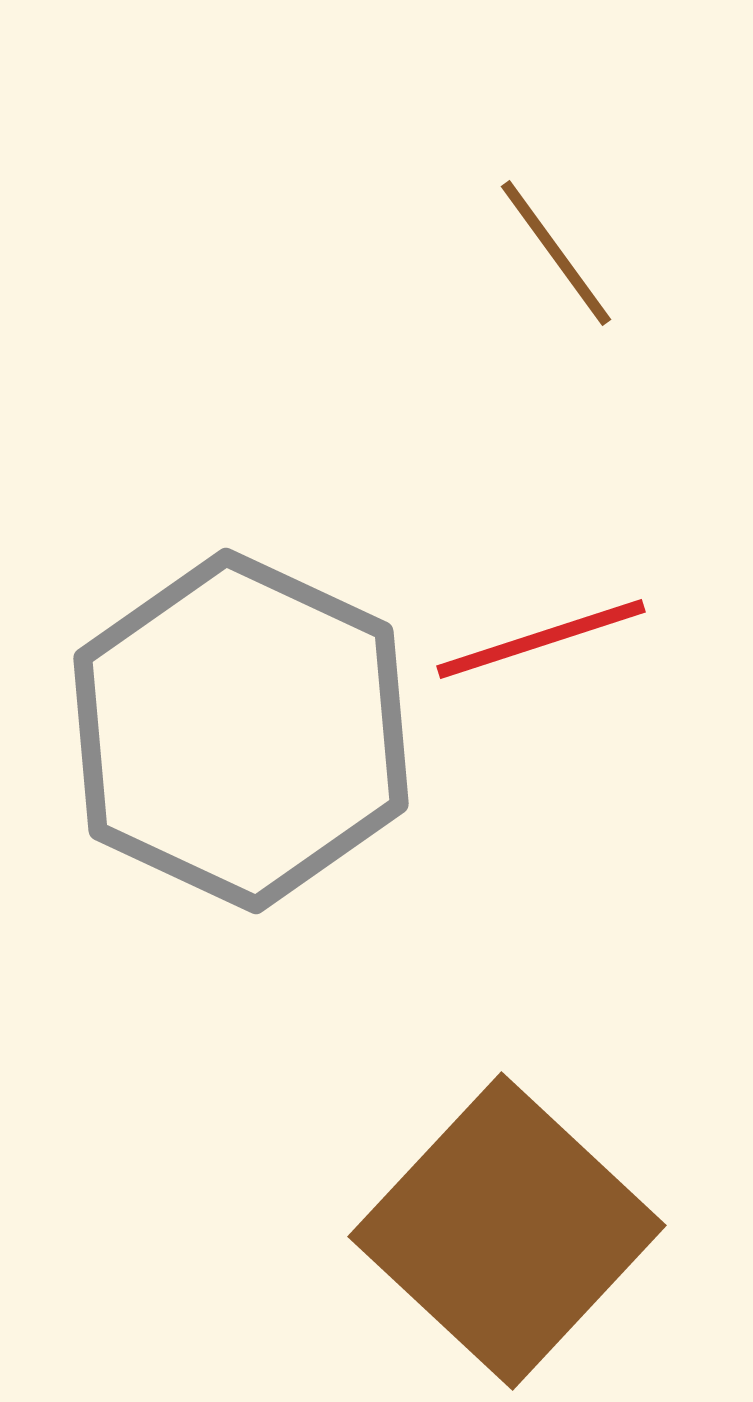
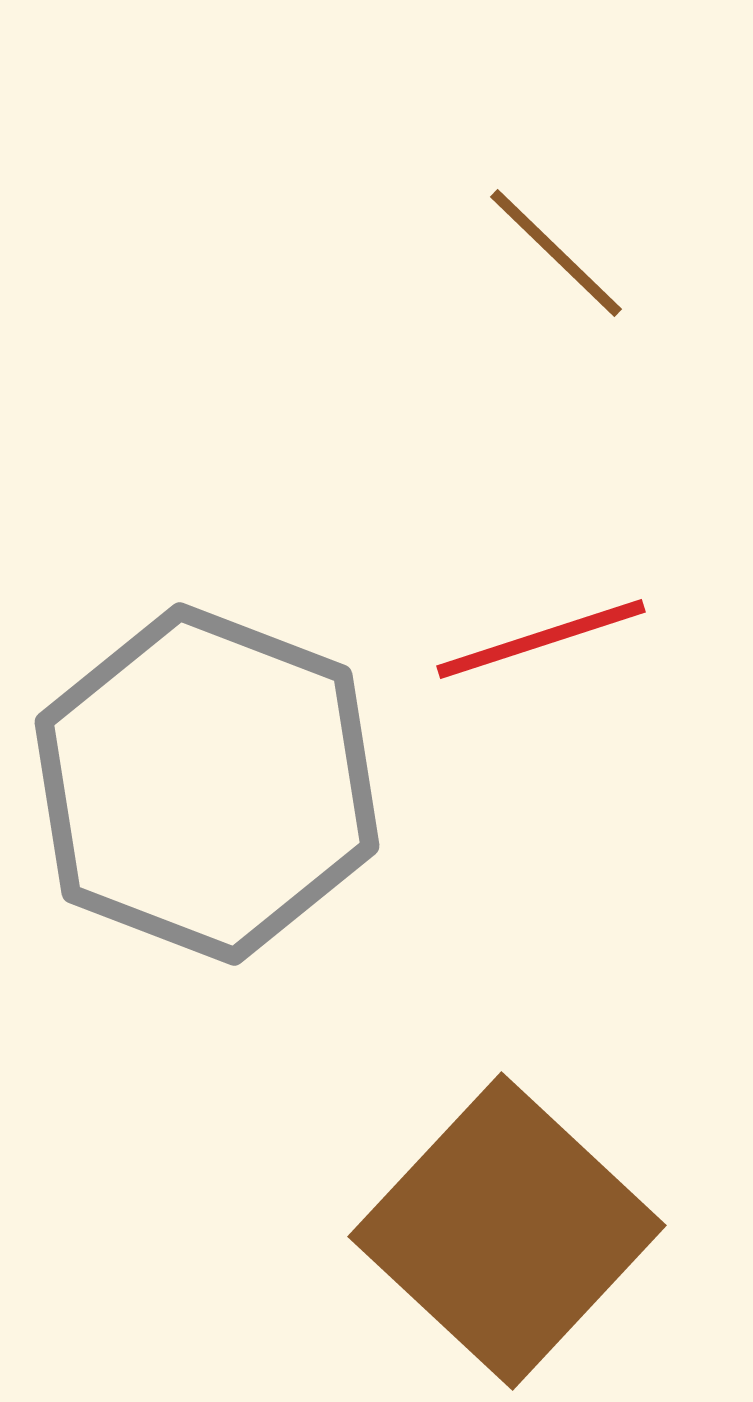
brown line: rotated 10 degrees counterclockwise
gray hexagon: moved 34 px left, 53 px down; rotated 4 degrees counterclockwise
